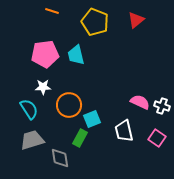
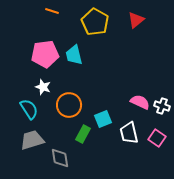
yellow pentagon: rotated 8 degrees clockwise
cyan trapezoid: moved 2 px left
white star: rotated 21 degrees clockwise
cyan square: moved 11 px right
white trapezoid: moved 5 px right, 2 px down
green rectangle: moved 3 px right, 4 px up
